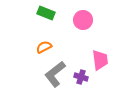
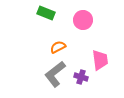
orange semicircle: moved 14 px right
